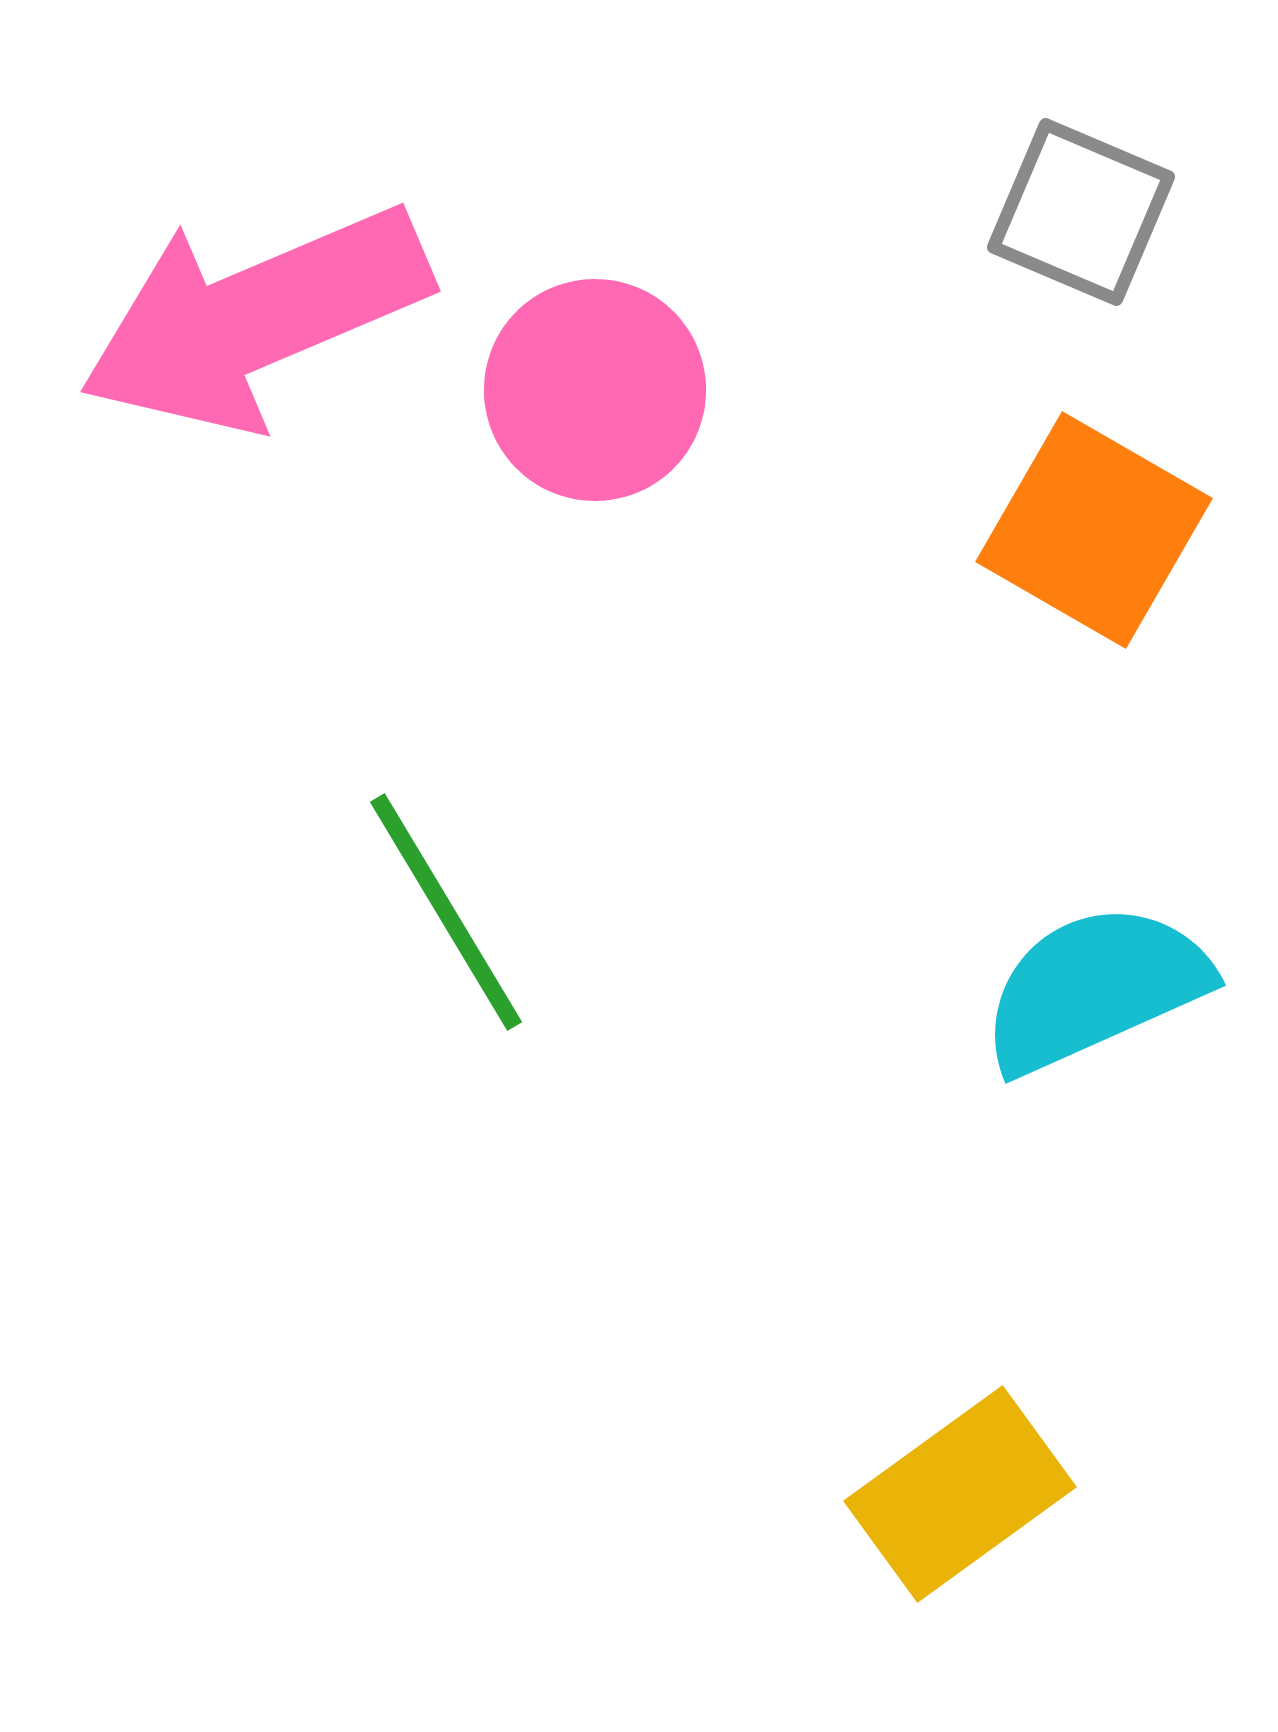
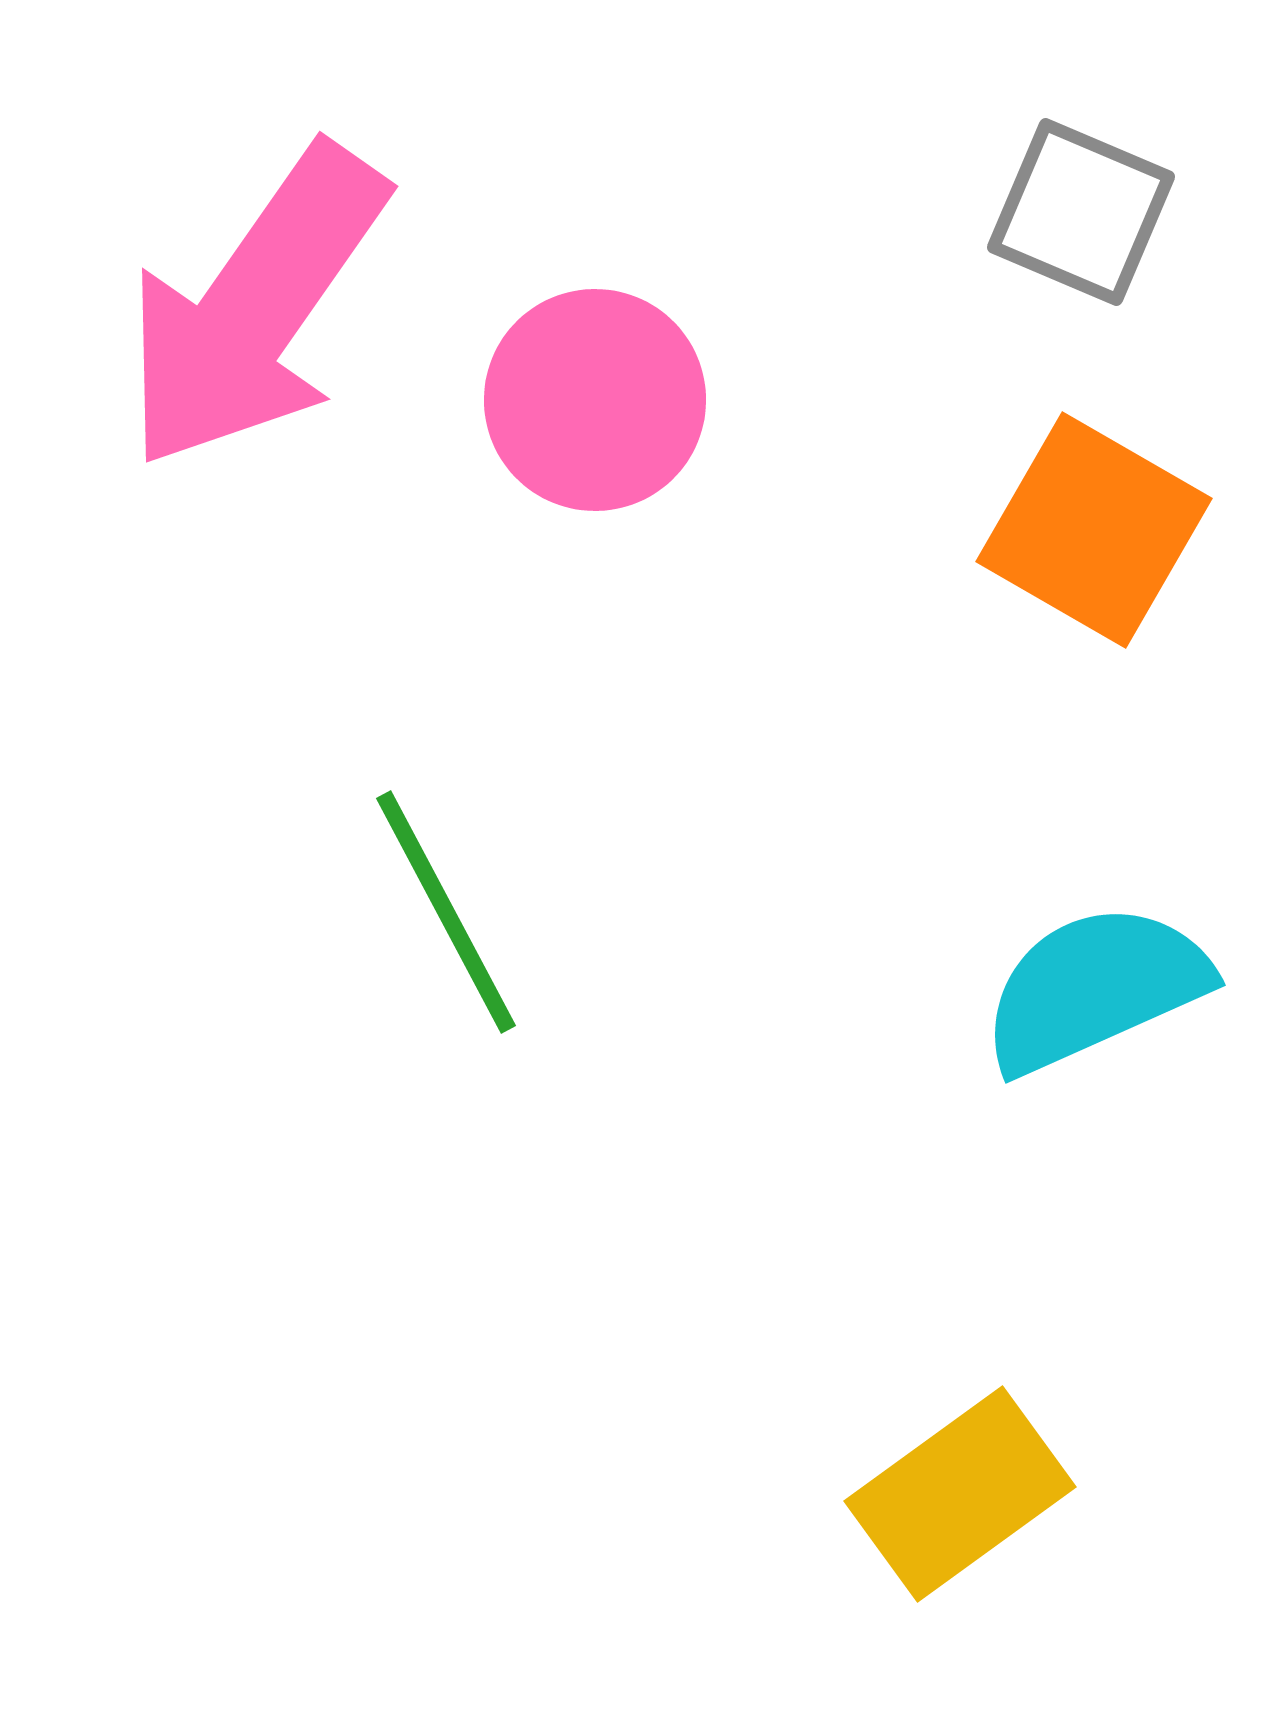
pink arrow: moved 11 px up; rotated 32 degrees counterclockwise
pink circle: moved 10 px down
green line: rotated 3 degrees clockwise
